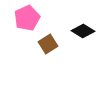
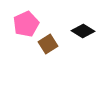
pink pentagon: moved 1 px left, 6 px down
